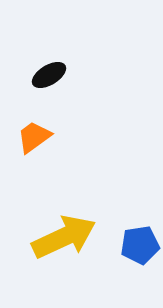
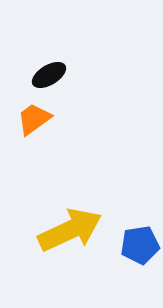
orange trapezoid: moved 18 px up
yellow arrow: moved 6 px right, 7 px up
